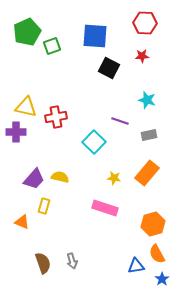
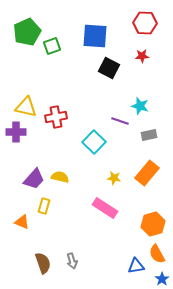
cyan star: moved 7 px left, 6 px down
pink rectangle: rotated 15 degrees clockwise
